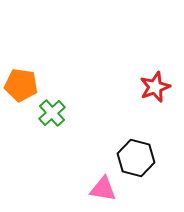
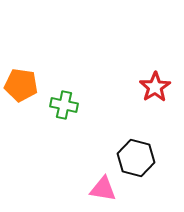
red star: rotated 12 degrees counterclockwise
green cross: moved 12 px right, 8 px up; rotated 36 degrees counterclockwise
